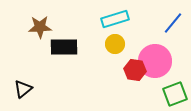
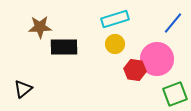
pink circle: moved 2 px right, 2 px up
